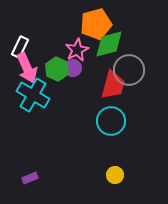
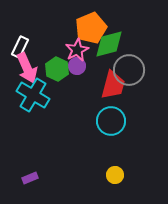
orange pentagon: moved 5 px left, 4 px down; rotated 8 degrees counterclockwise
purple circle: moved 4 px right, 2 px up
